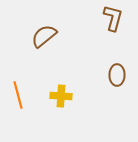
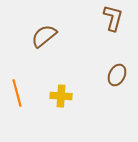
brown ellipse: rotated 25 degrees clockwise
orange line: moved 1 px left, 2 px up
